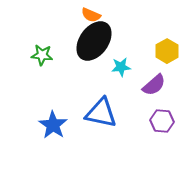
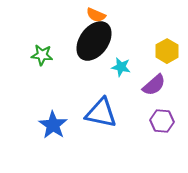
orange semicircle: moved 5 px right
cyan star: rotated 18 degrees clockwise
